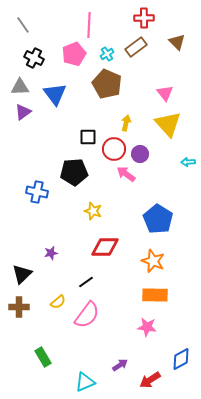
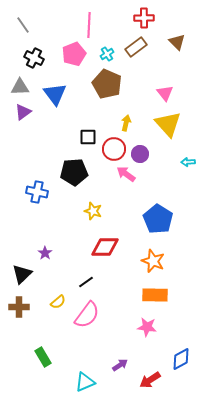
purple star: moved 6 px left; rotated 24 degrees counterclockwise
